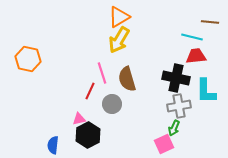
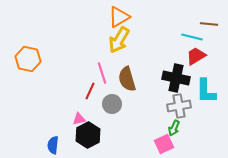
brown line: moved 1 px left, 2 px down
red trapezoid: rotated 25 degrees counterclockwise
